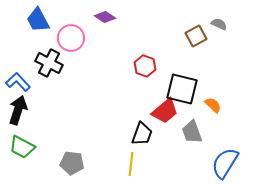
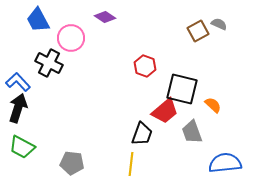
brown square: moved 2 px right, 5 px up
black arrow: moved 2 px up
blue semicircle: rotated 52 degrees clockwise
